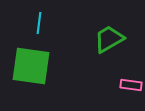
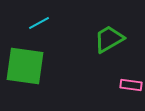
cyan line: rotated 55 degrees clockwise
green square: moved 6 px left
